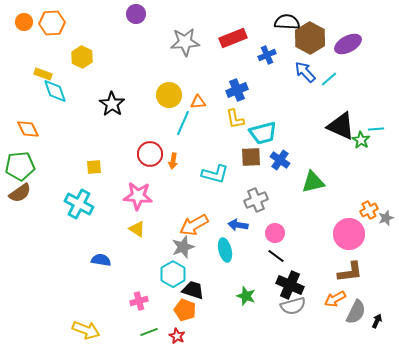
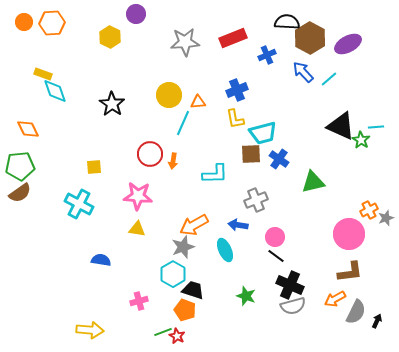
yellow hexagon at (82, 57): moved 28 px right, 20 px up
blue arrow at (305, 72): moved 2 px left
cyan line at (376, 129): moved 2 px up
brown square at (251, 157): moved 3 px up
blue cross at (280, 160): moved 1 px left, 1 px up
cyan L-shape at (215, 174): rotated 16 degrees counterclockwise
yellow triangle at (137, 229): rotated 24 degrees counterclockwise
pink circle at (275, 233): moved 4 px down
cyan ellipse at (225, 250): rotated 10 degrees counterclockwise
yellow arrow at (86, 330): moved 4 px right; rotated 16 degrees counterclockwise
green line at (149, 332): moved 14 px right
